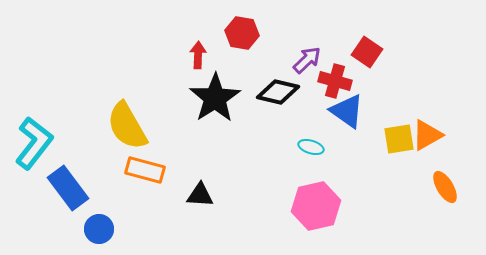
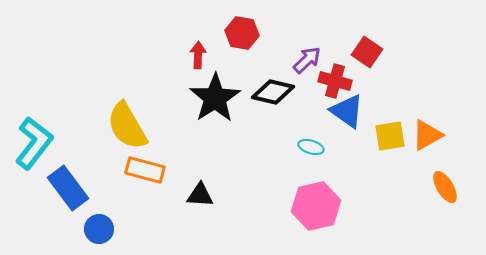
black diamond: moved 5 px left
yellow square: moved 9 px left, 3 px up
